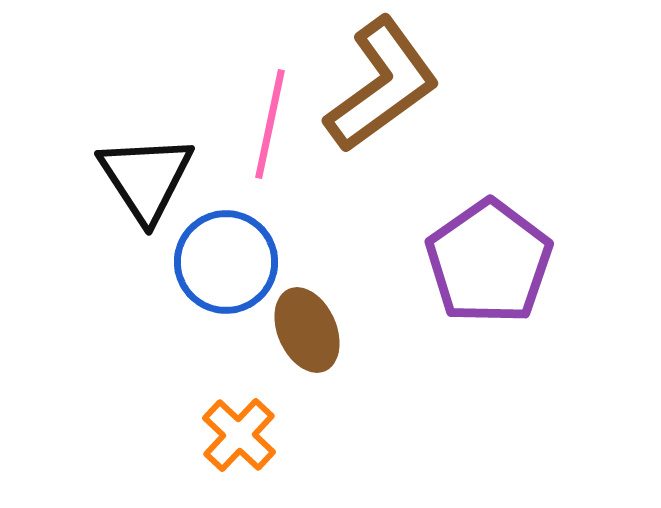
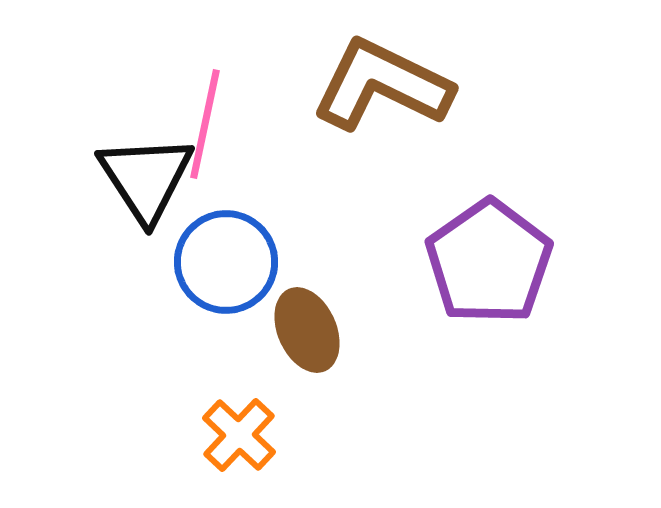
brown L-shape: rotated 118 degrees counterclockwise
pink line: moved 65 px left
